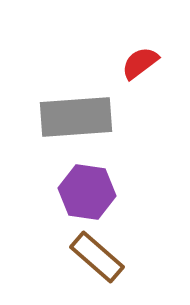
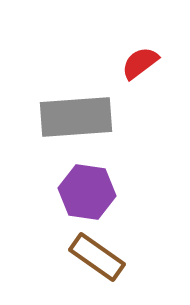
brown rectangle: rotated 6 degrees counterclockwise
